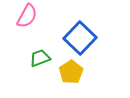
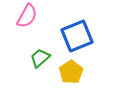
blue square: moved 3 px left, 2 px up; rotated 24 degrees clockwise
green trapezoid: rotated 20 degrees counterclockwise
